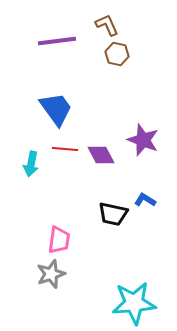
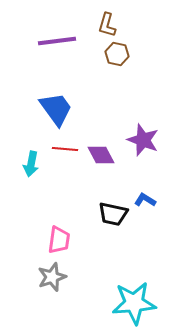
brown L-shape: rotated 140 degrees counterclockwise
gray star: moved 1 px right, 3 px down
